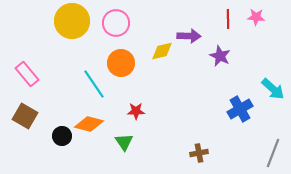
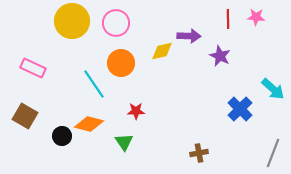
pink rectangle: moved 6 px right, 6 px up; rotated 25 degrees counterclockwise
blue cross: rotated 15 degrees counterclockwise
